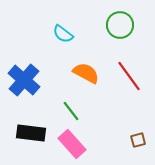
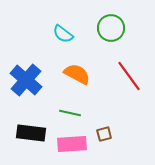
green circle: moved 9 px left, 3 px down
orange semicircle: moved 9 px left, 1 px down
blue cross: moved 2 px right
green line: moved 1 px left, 2 px down; rotated 40 degrees counterclockwise
brown square: moved 34 px left, 6 px up
pink rectangle: rotated 52 degrees counterclockwise
